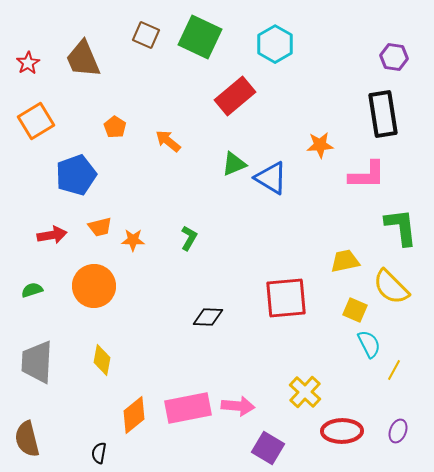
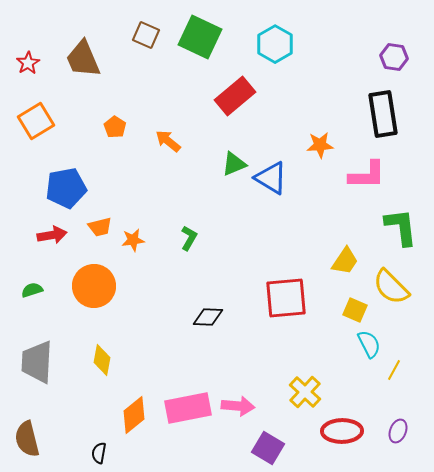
blue pentagon at (76, 175): moved 10 px left, 13 px down; rotated 9 degrees clockwise
orange star at (133, 240): rotated 10 degrees counterclockwise
yellow trapezoid at (345, 261): rotated 136 degrees clockwise
